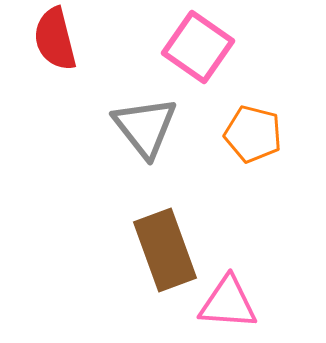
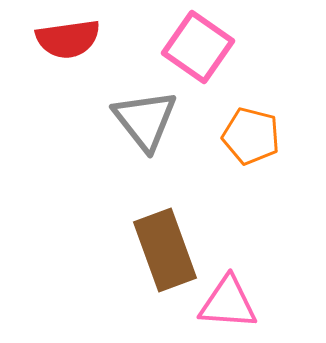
red semicircle: moved 13 px right; rotated 84 degrees counterclockwise
gray triangle: moved 7 px up
orange pentagon: moved 2 px left, 2 px down
